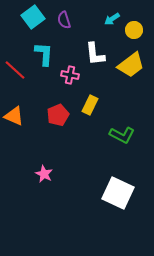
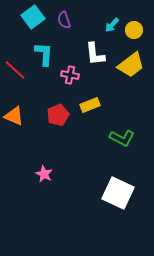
cyan arrow: moved 6 px down; rotated 14 degrees counterclockwise
yellow rectangle: rotated 42 degrees clockwise
green L-shape: moved 3 px down
